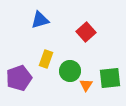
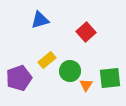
yellow rectangle: moved 1 px right, 1 px down; rotated 30 degrees clockwise
